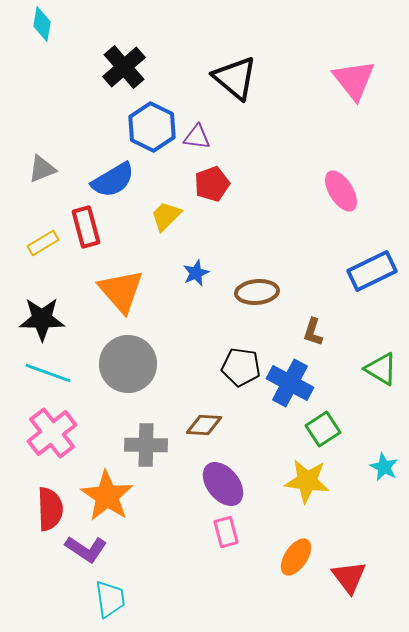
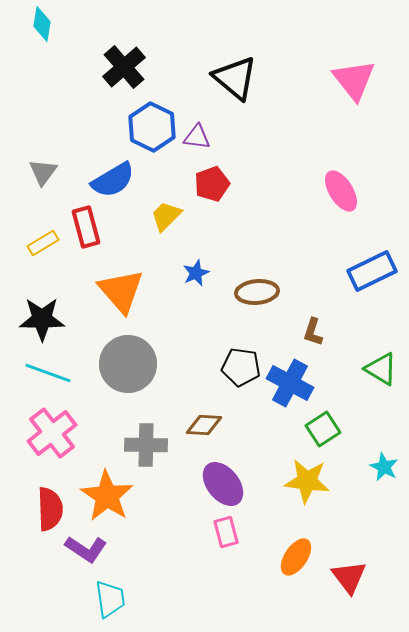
gray triangle: moved 1 px right, 3 px down; rotated 32 degrees counterclockwise
